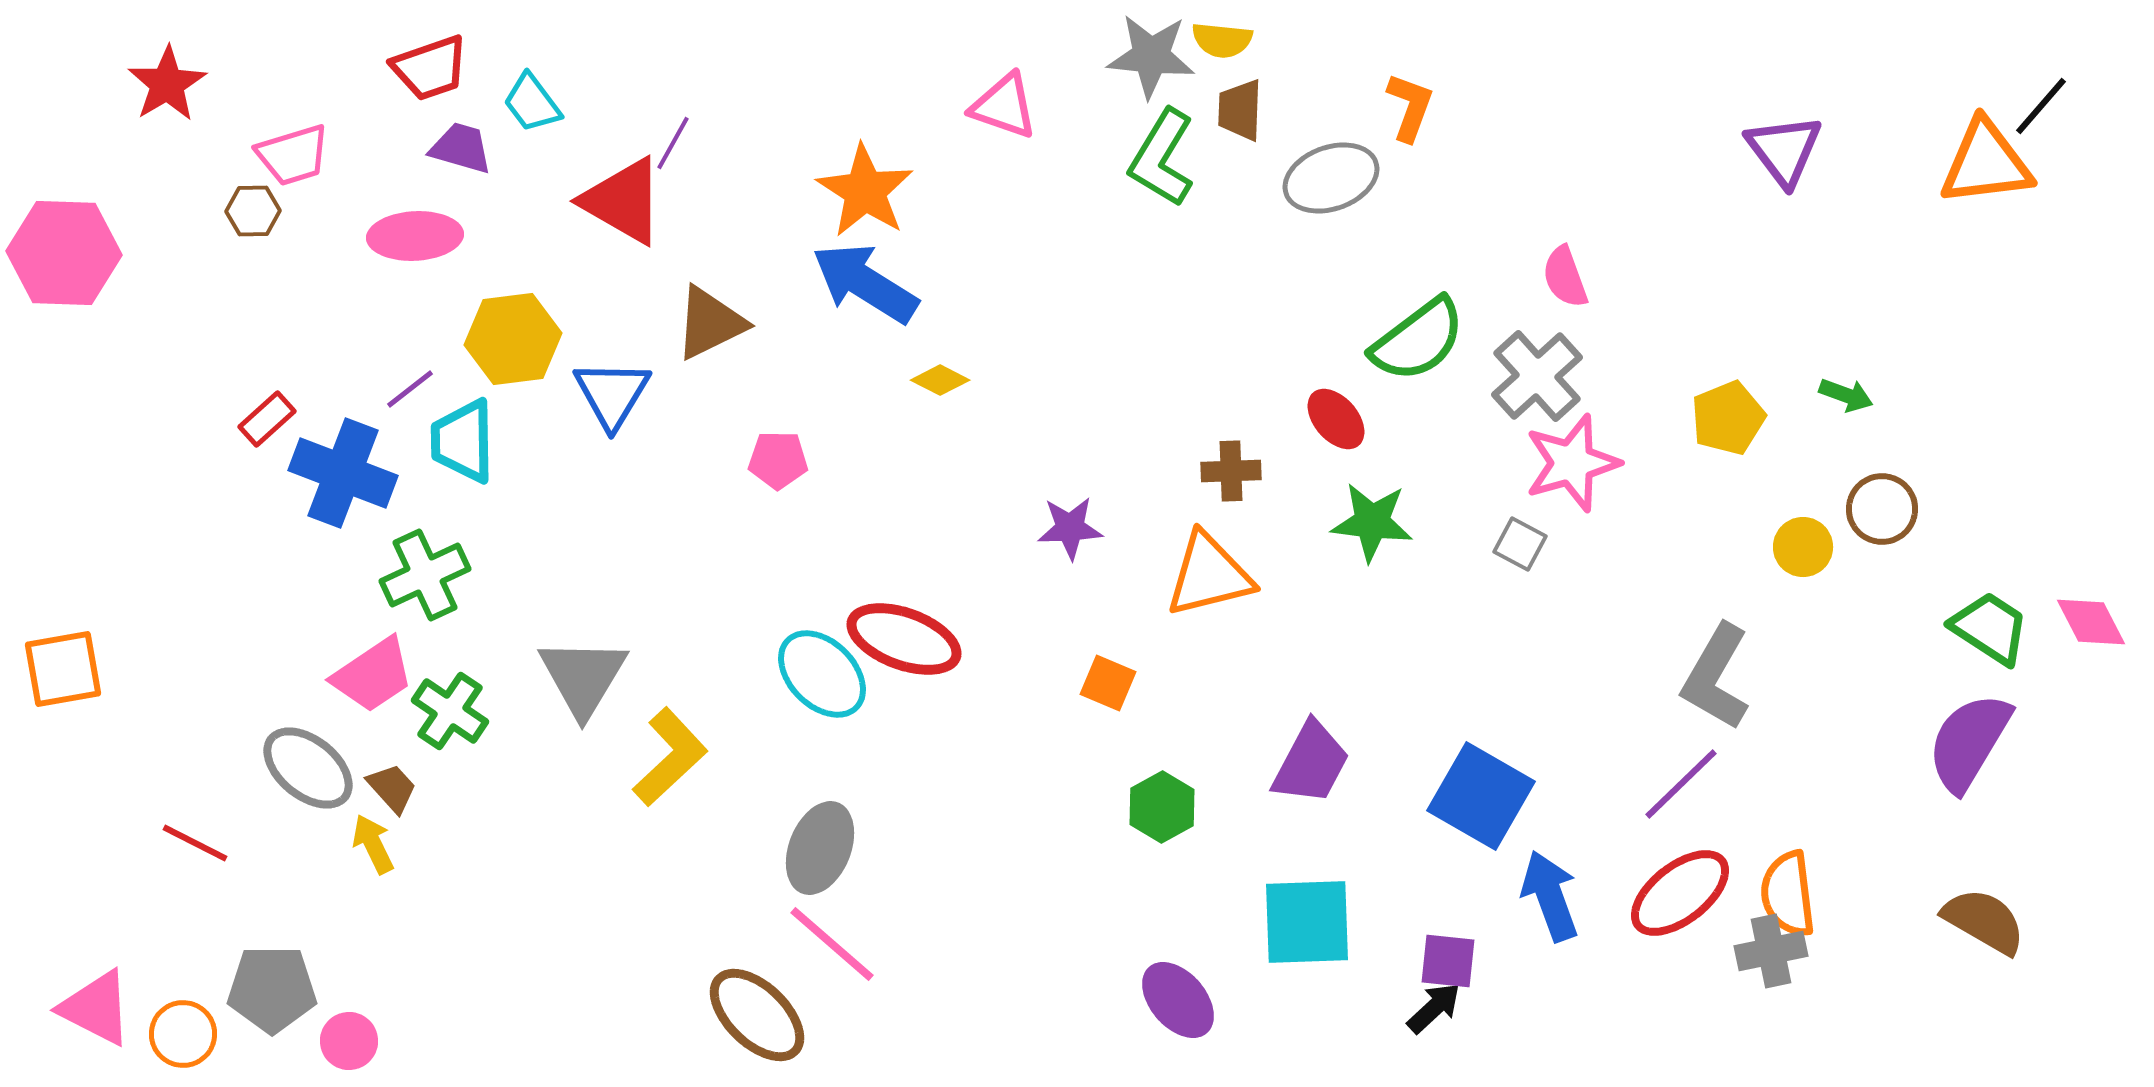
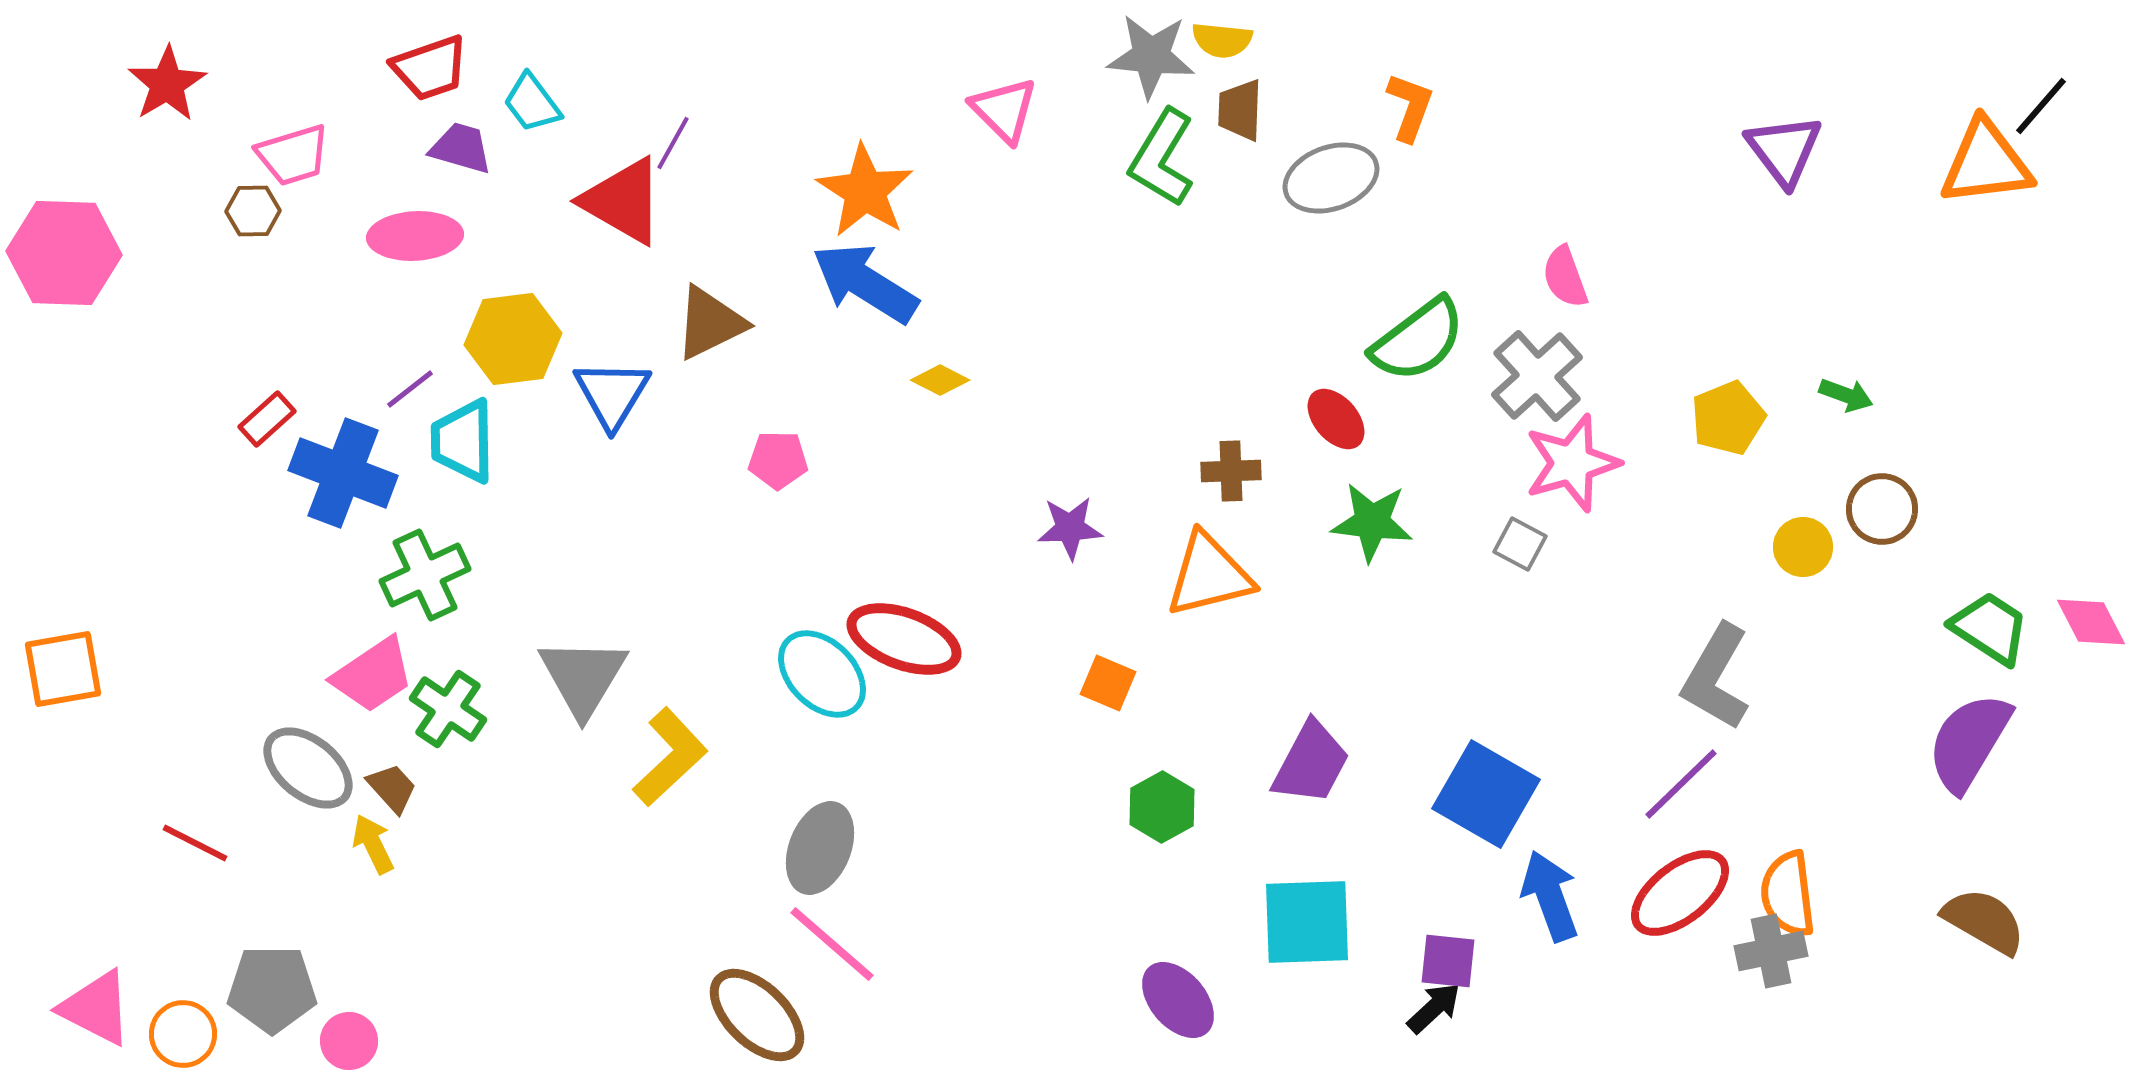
pink triangle at (1004, 106): moved 4 px down; rotated 26 degrees clockwise
green cross at (450, 711): moved 2 px left, 2 px up
blue square at (1481, 796): moved 5 px right, 2 px up
